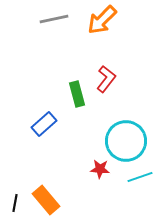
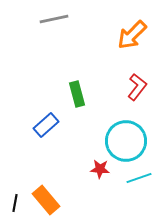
orange arrow: moved 30 px right, 15 px down
red L-shape: moved 31 px right, 8 px down
blue rectangle: moved 2 px right, 1 px down
cyan line: moved 1 px left, 1 px down
